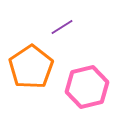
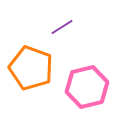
orange pentagon: moved 1 px down; rotated 18 degrees counterclockwise
